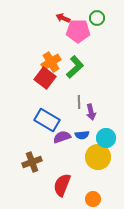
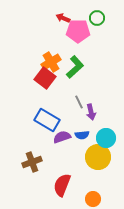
gray line: rotated 24 degrees counterclockwise
